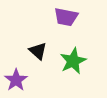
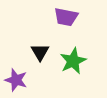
black triangle: moved 2 px right, 1 px down; rotated 18 degrees clockwise
purple star: rotated 20 degrees counterclockwise
